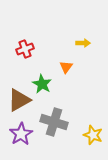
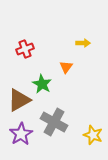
gray cross: rotated 12 degrees clockwise
